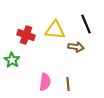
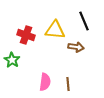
black line: moved 2 px left, 3 px up
